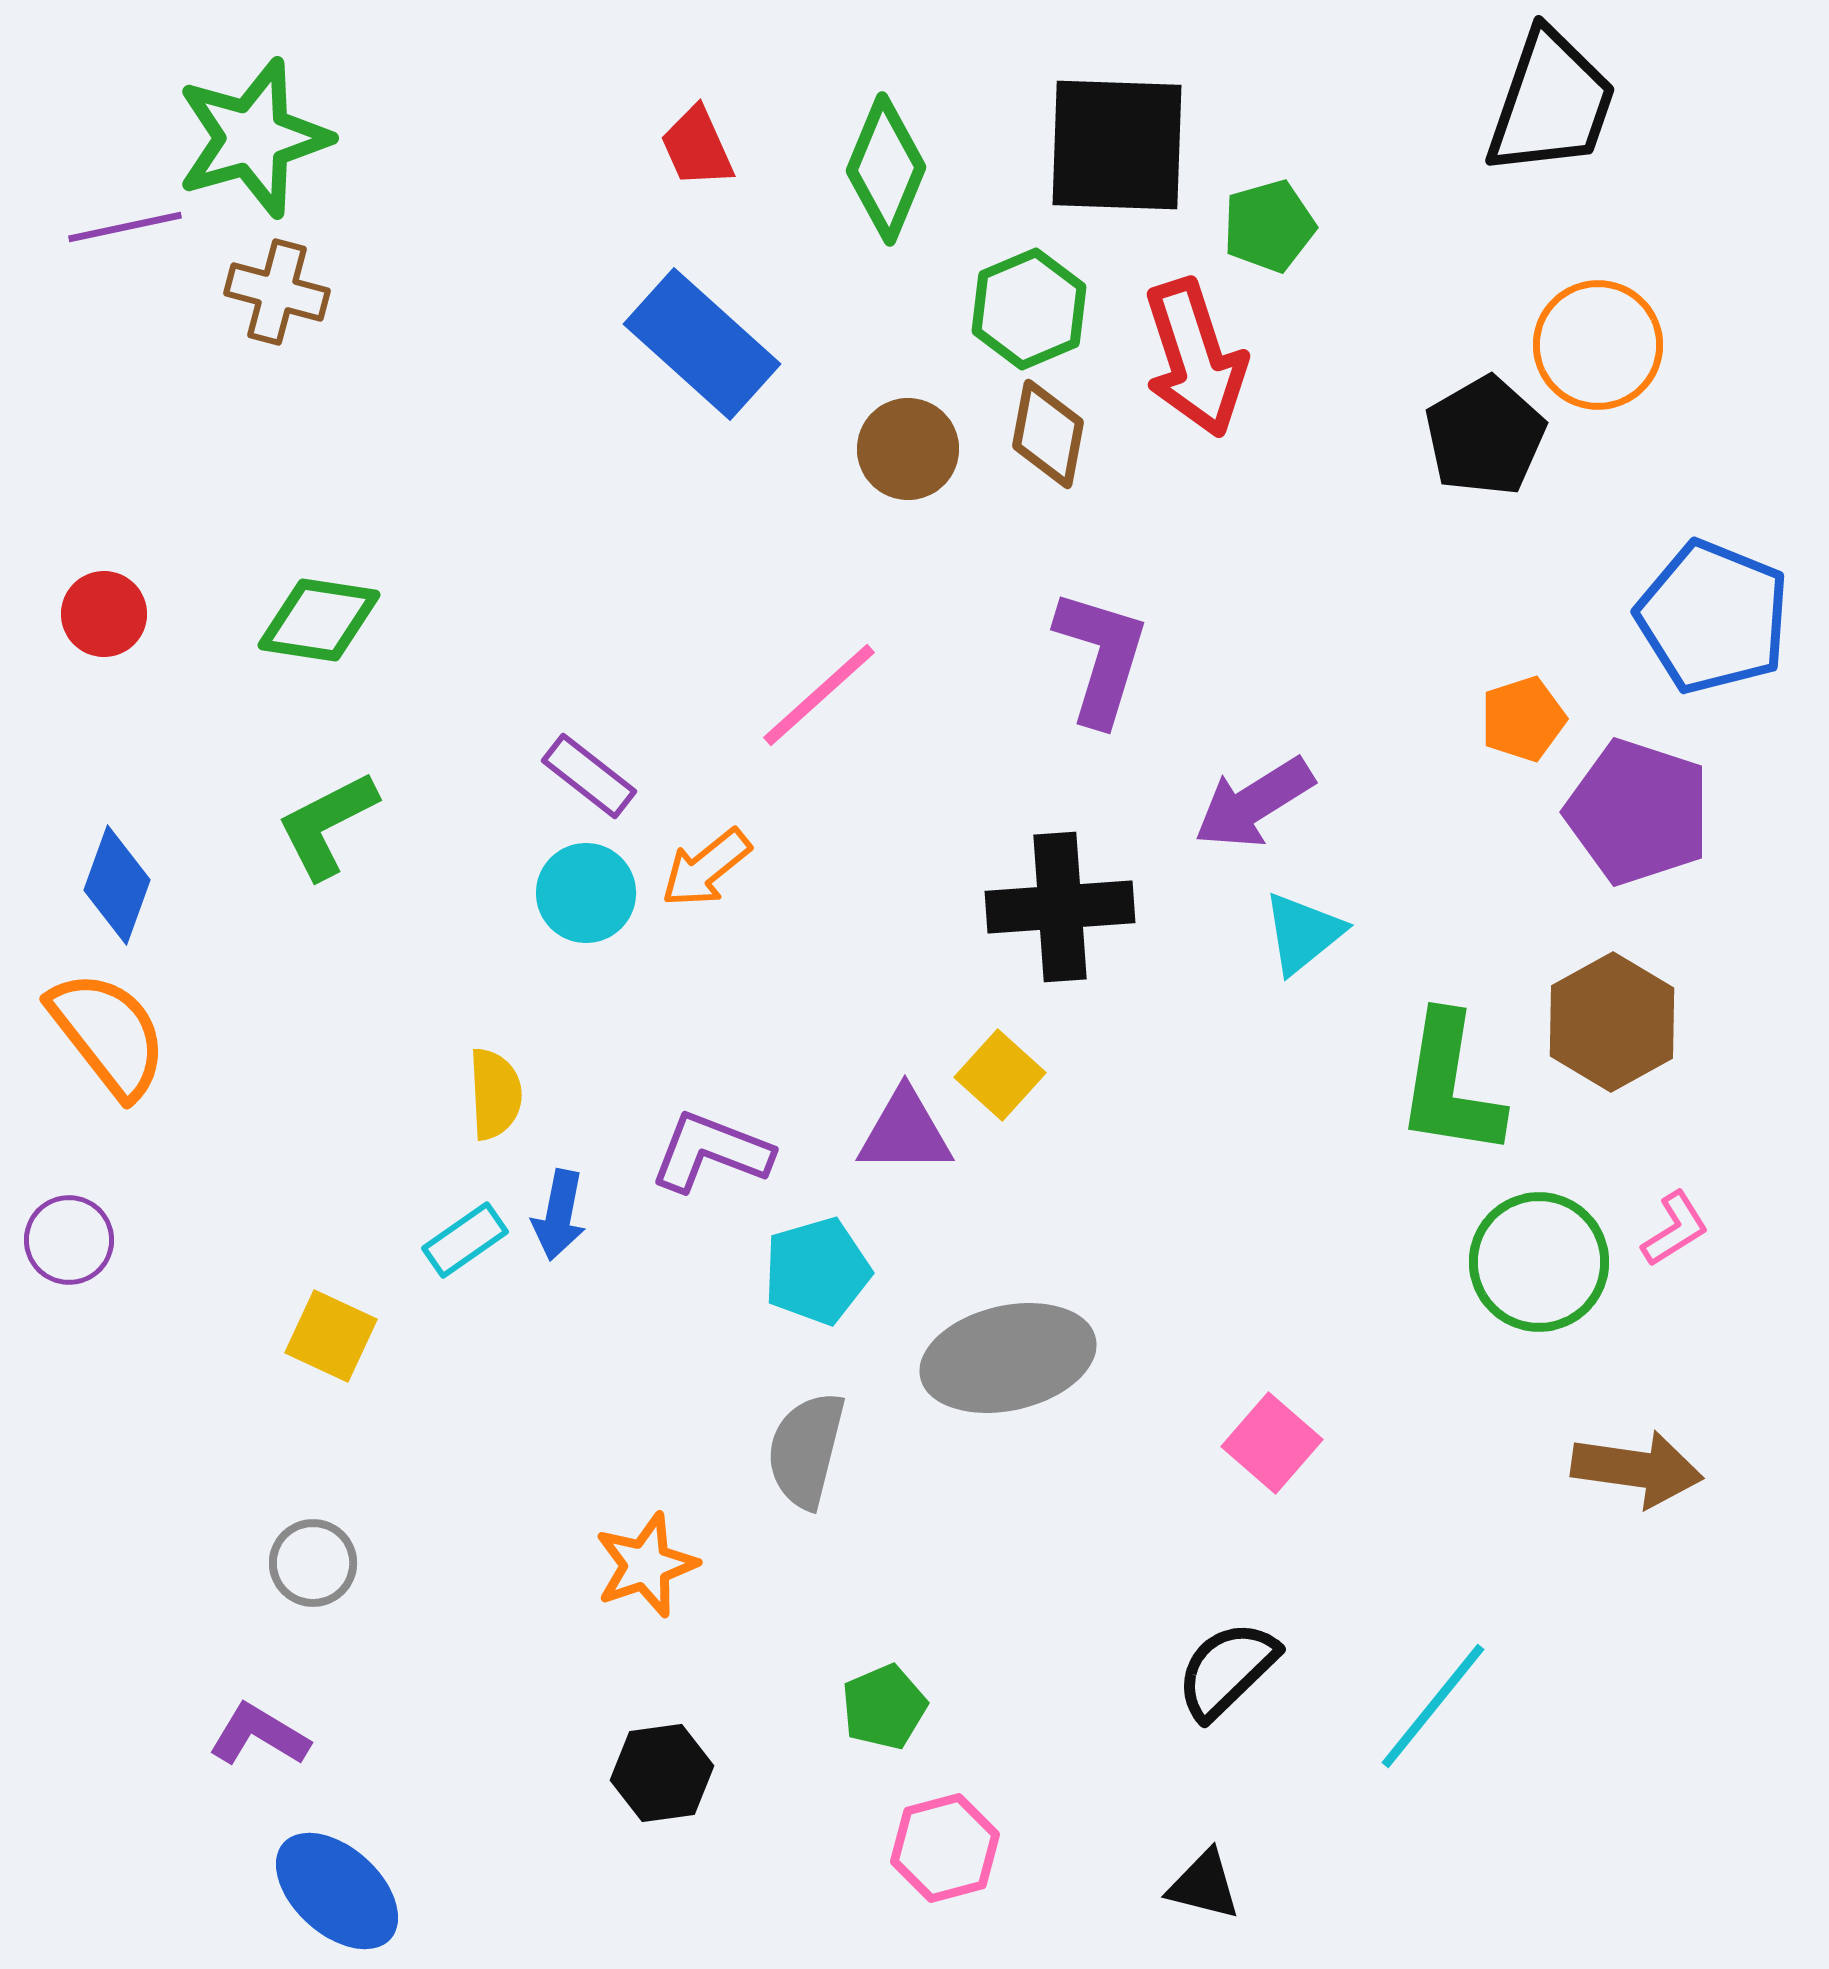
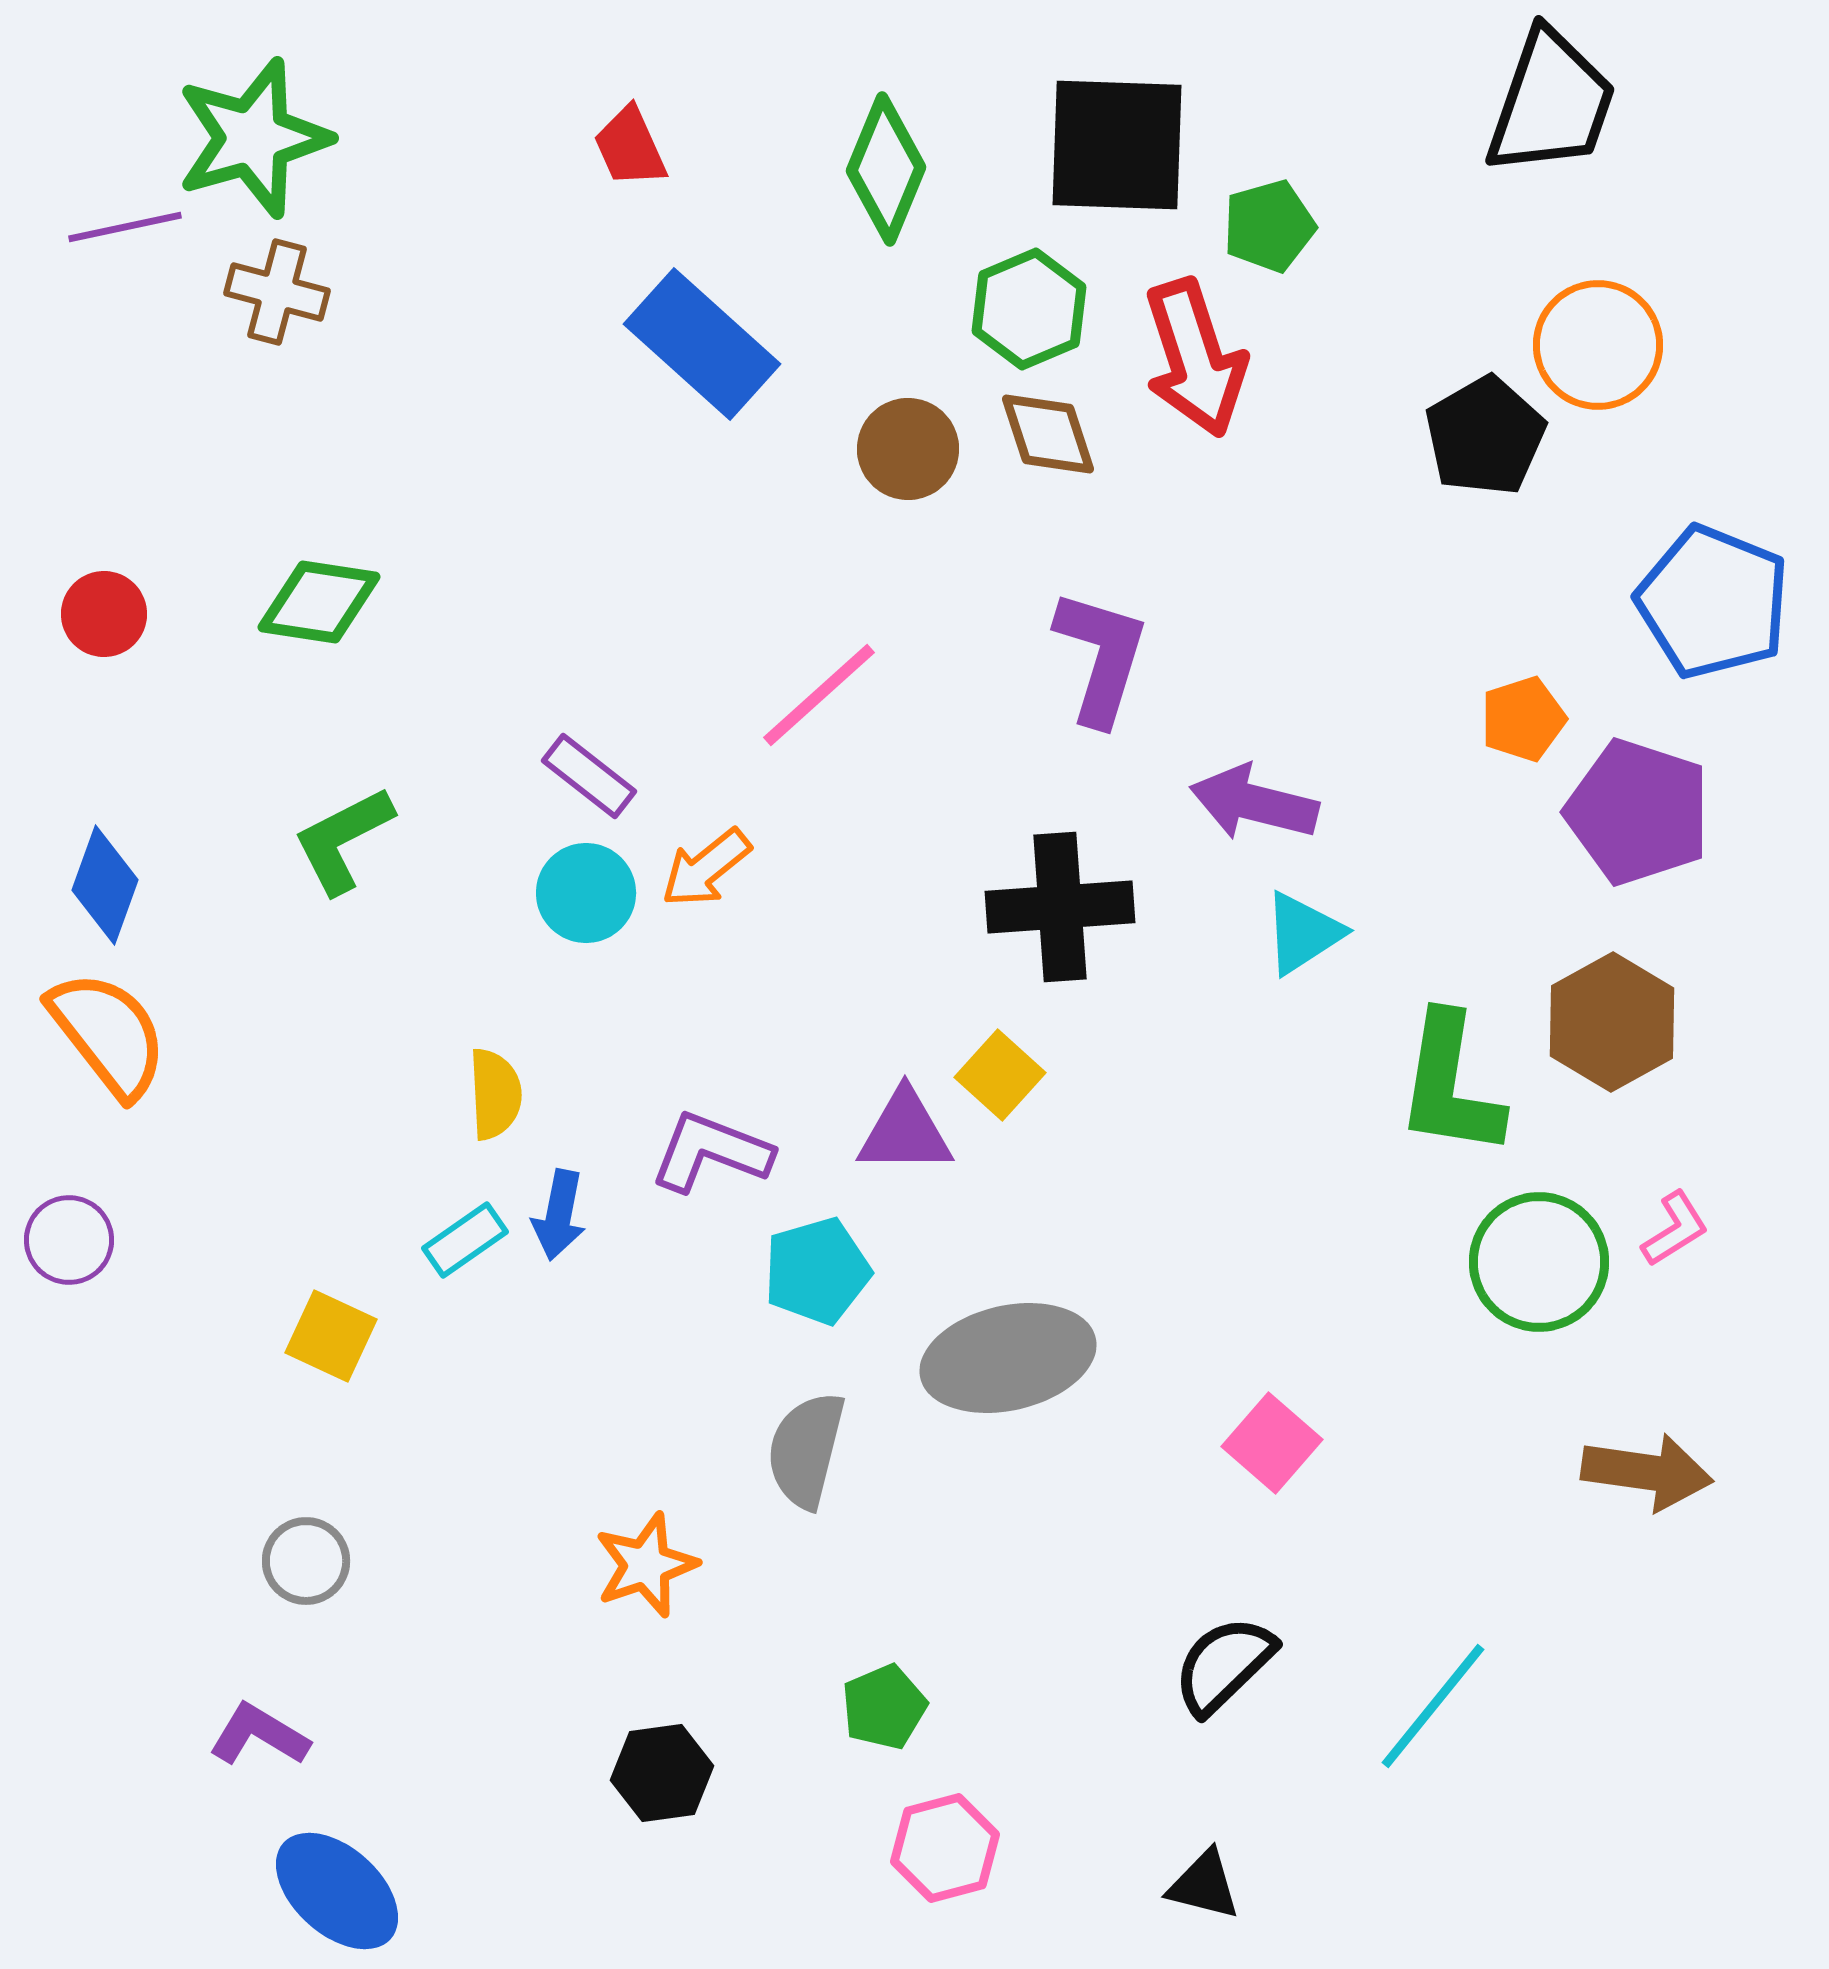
red trapezoid at (697, 147): moved 67 px left
brown diamond at (1048, 434): rotated 29 degrees counterclockwise
blue pentagon at (1713, 617): moved 15 px up
green diamond at (319, 620): moved 18 px up
purple arrow at (1254, 803): rotated 46 degrees clockwise
green L-shape at (327, 825): moved 16 px right, 15 px down
blue diamond at (117, 885): moved 12 px left
cyan triangle at (1303, 933): rotated 6 degrees clockwise
brown arrow at (1637, 1469): moved 10 px right, 3 px down
gray circle at (313, 1563): moved 7 px left, 2 px up
black semicircle at (1227, 1670): moved 3 px left, 5 px up
